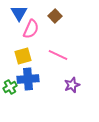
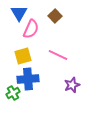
green cross: moved 3 px right, 6 px down
